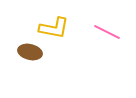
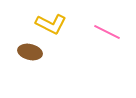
yellow L-shape: moved 3 px left, 4 px up; rotated 16 degrees clockwise
